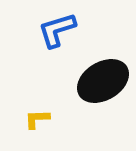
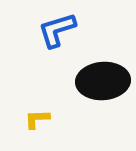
black ellipse: rotated 27 degrees clockwise
